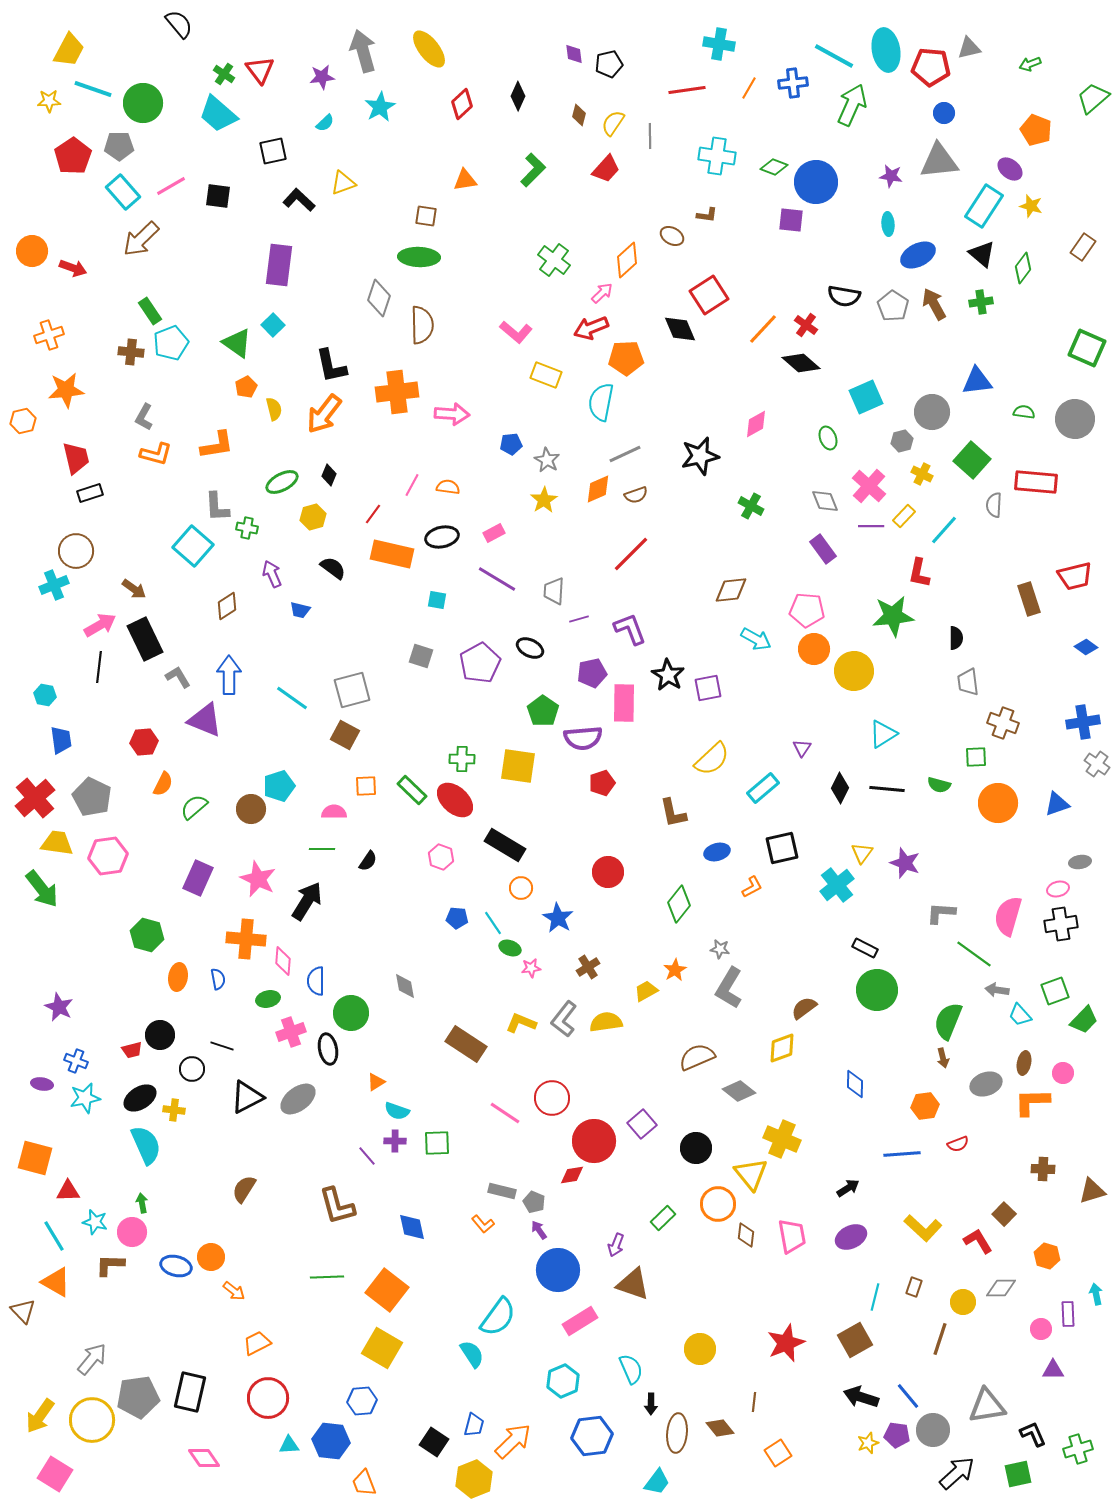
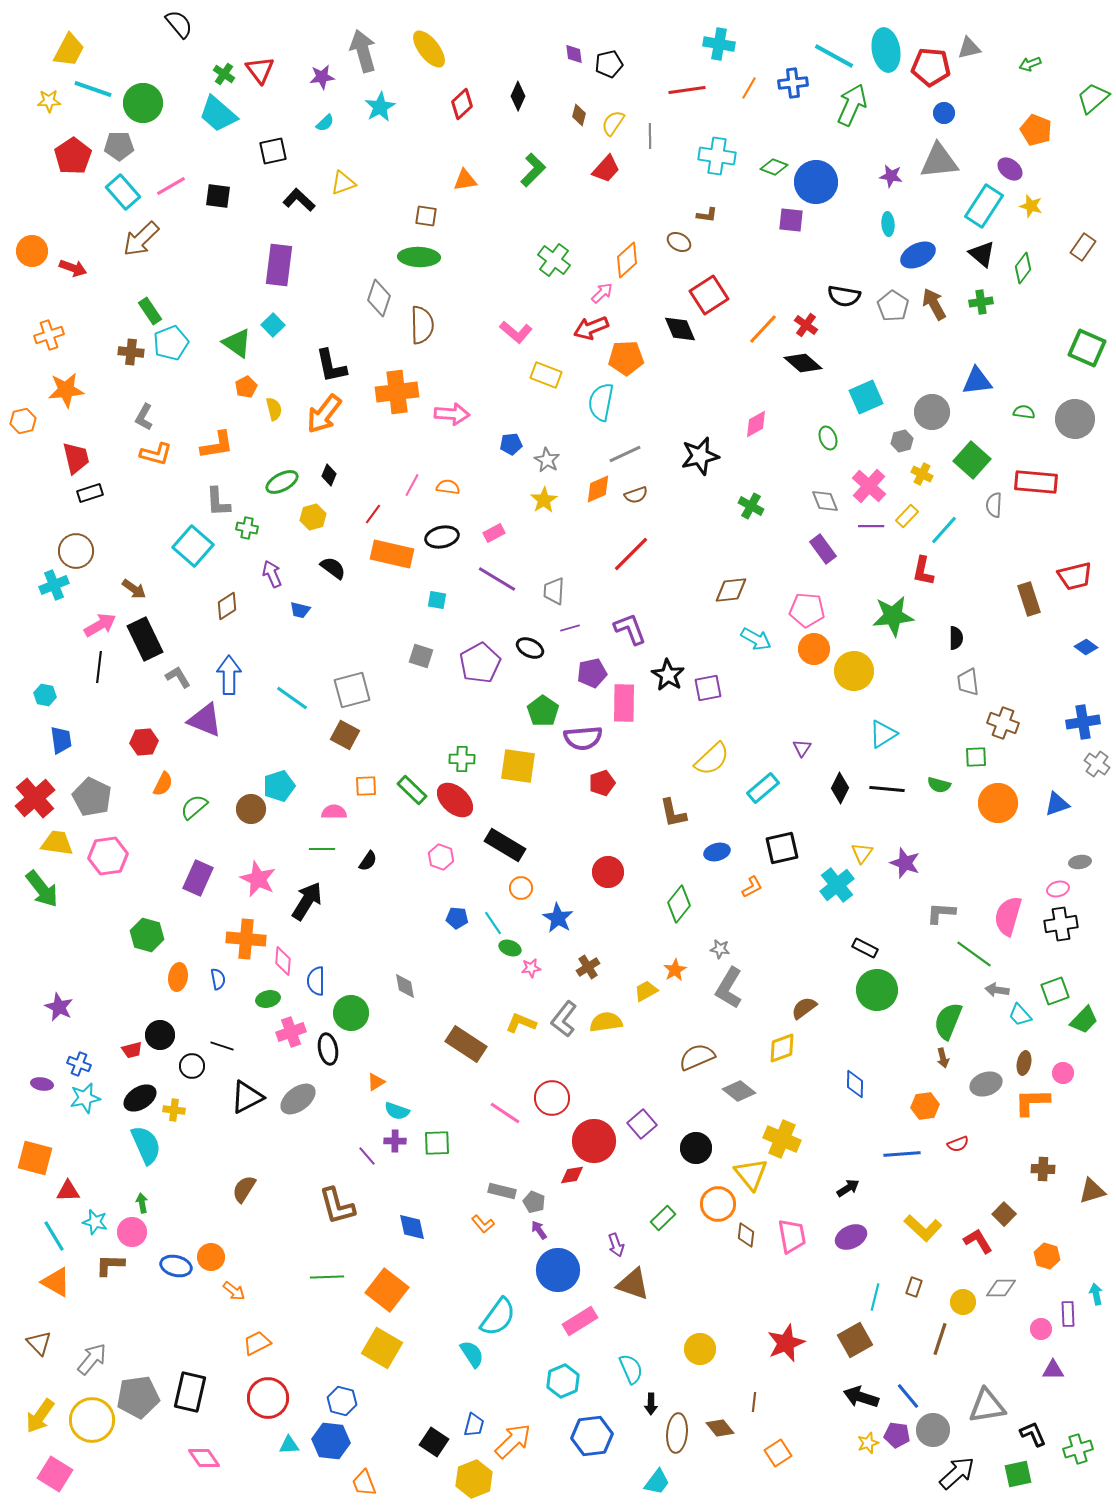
brown ellipse at (672, 236): moved 7 px right, 6 px down
black diamond at (801, 363): moved 2 px right
gray L-shape at (217, 507): moved 1 px right, 5 px up
yellow rectangle at (904, 516): moved 3 px right
red L-shape at (919, 573): moved 4 px right, 2 px up
purple line at (579, 619): moved 9 px left, 9 px down
blue cross at (76, 1061): moved 3 px right, 3 px down
black circle at (192, 1069): moved 3 px up
purple arrow at (616, 1245): rotated 40 degrees counterclockwise
brown triangle at (23, 1311): moved 16 px right, 32 px down
blue hexagon at (362, 1401): moved 20 px left; rotated 20 degrees clockwise
